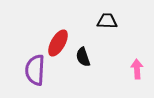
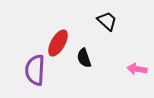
black trapezoid: rotated 40 degrees clockwise
black semicircle: moved 1 px right, 1 px down
pink arrow: rotated 78 degrees counterclockwise
